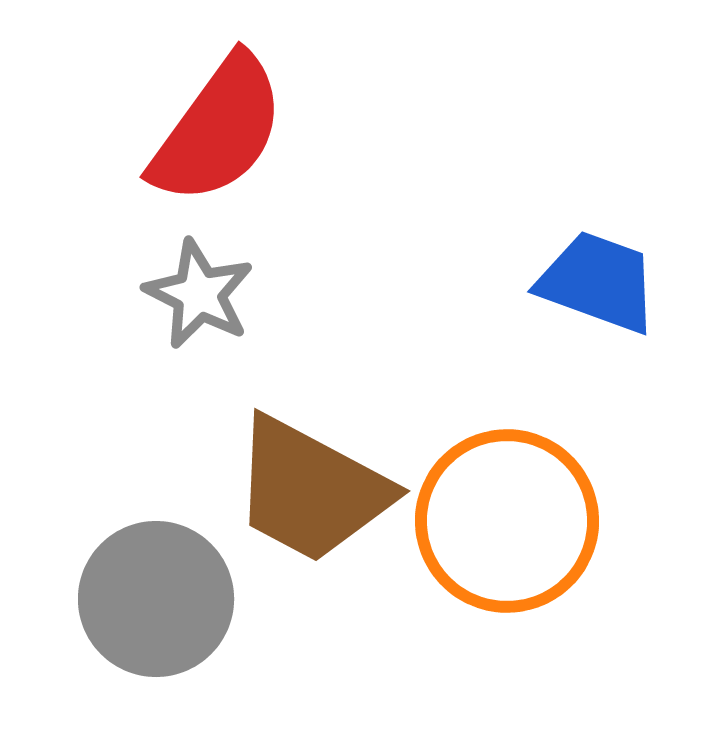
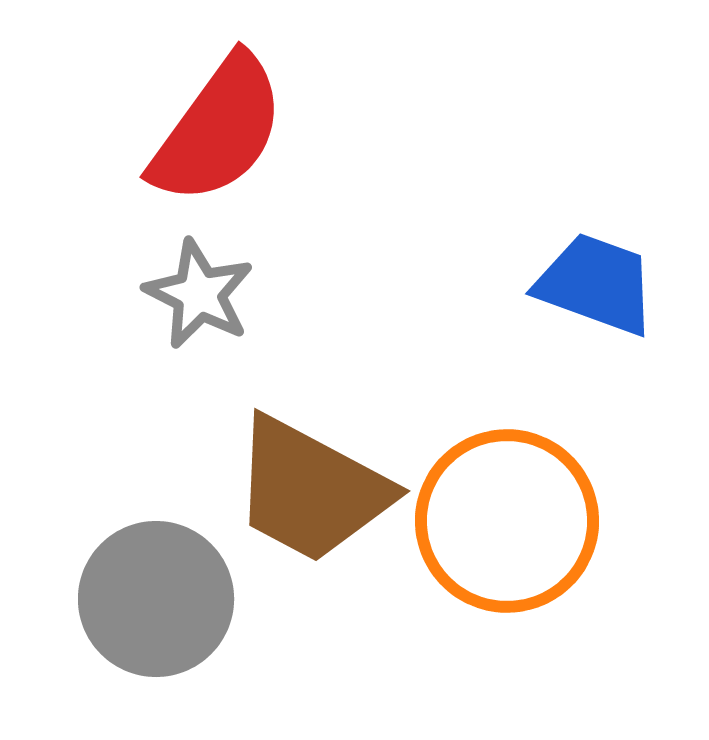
blue trapezoid: moved 2 px left, 2 px down
